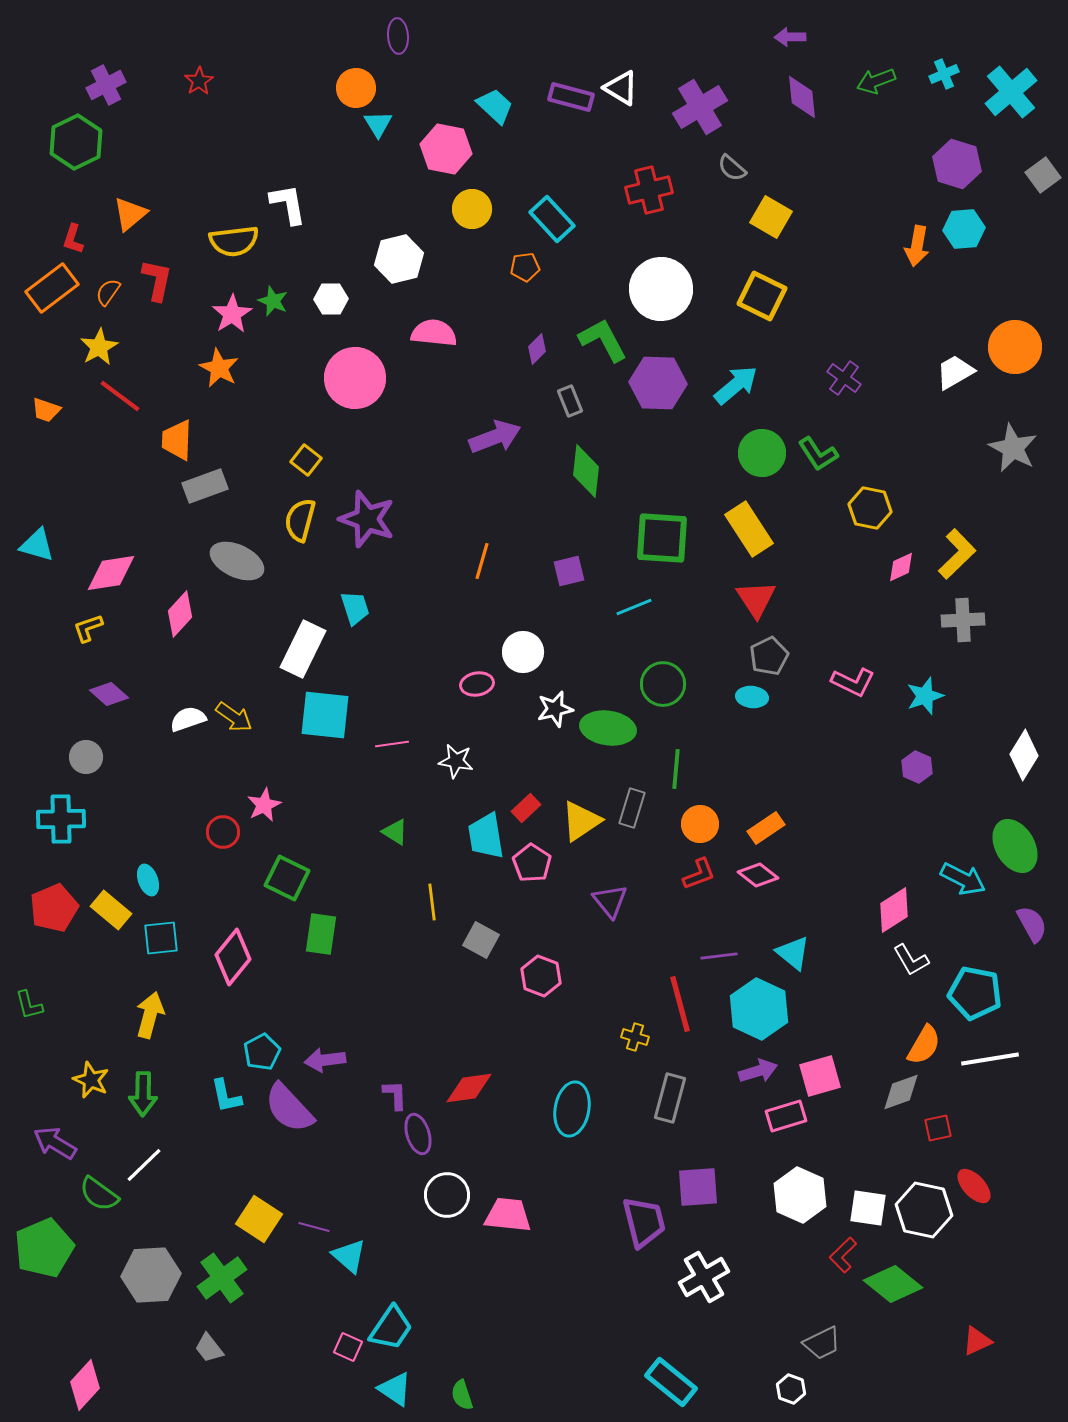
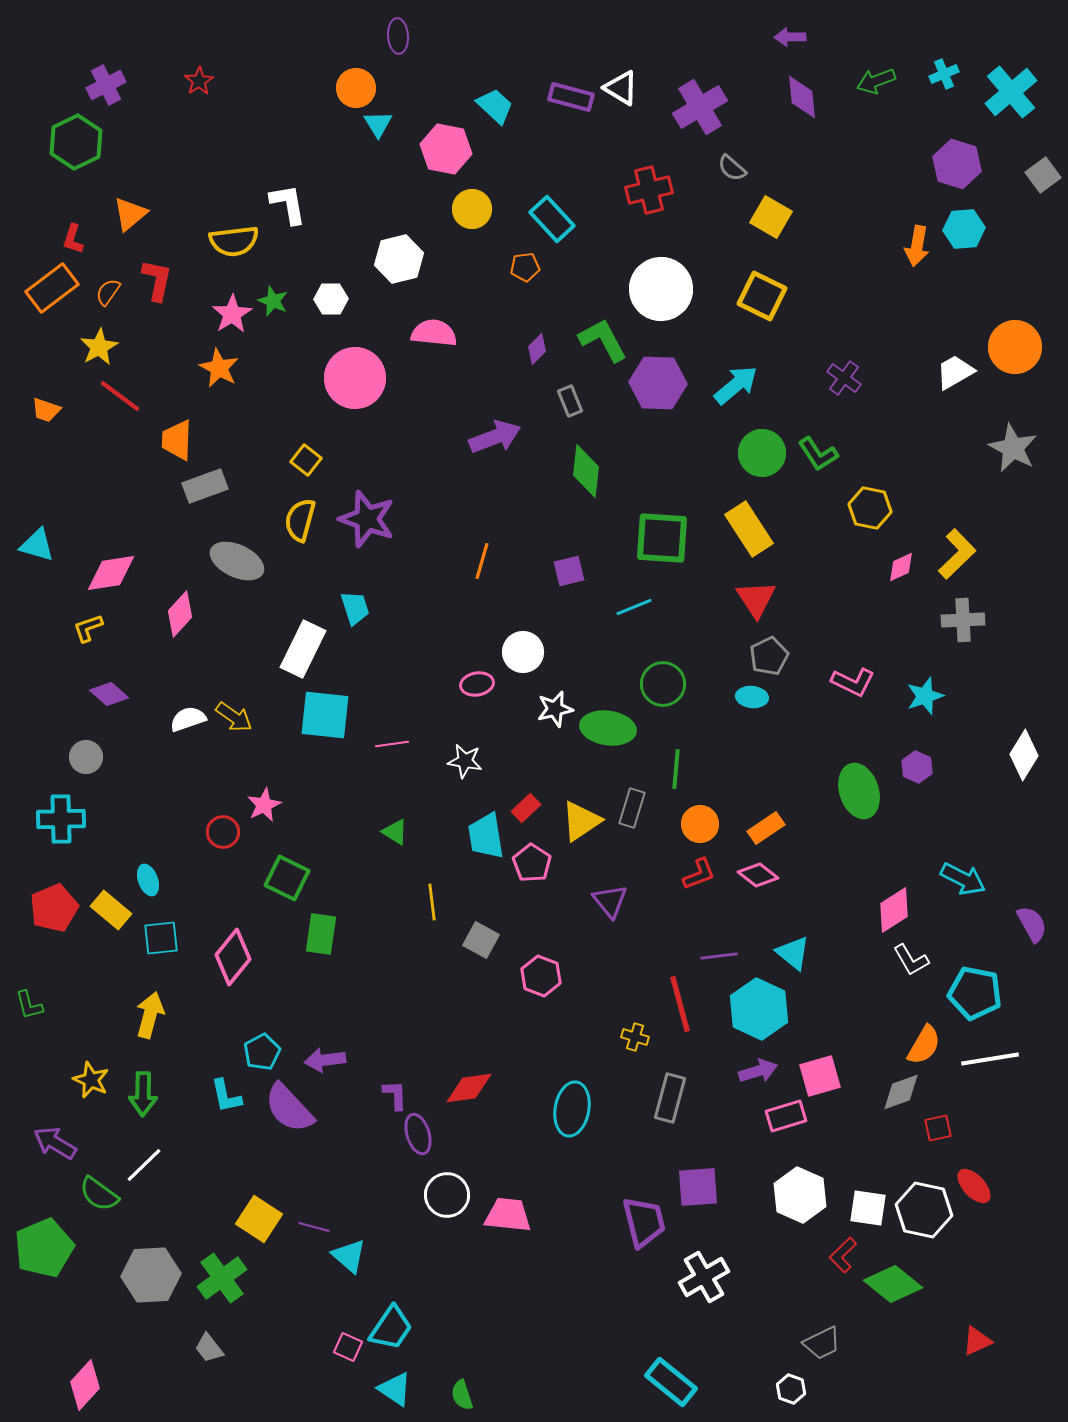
white star at (456, 761): moved 9 px right
green ellipse at (1015, 846): moved 156 px left, 55 px up; rotated 12 degrees clockwise
